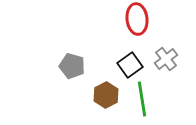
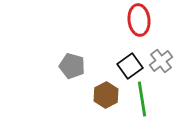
red ellipse: moved 2 px right, 1 px down
gray cross: moved 5 px left, 2 px down
black square: moved 1 px down
